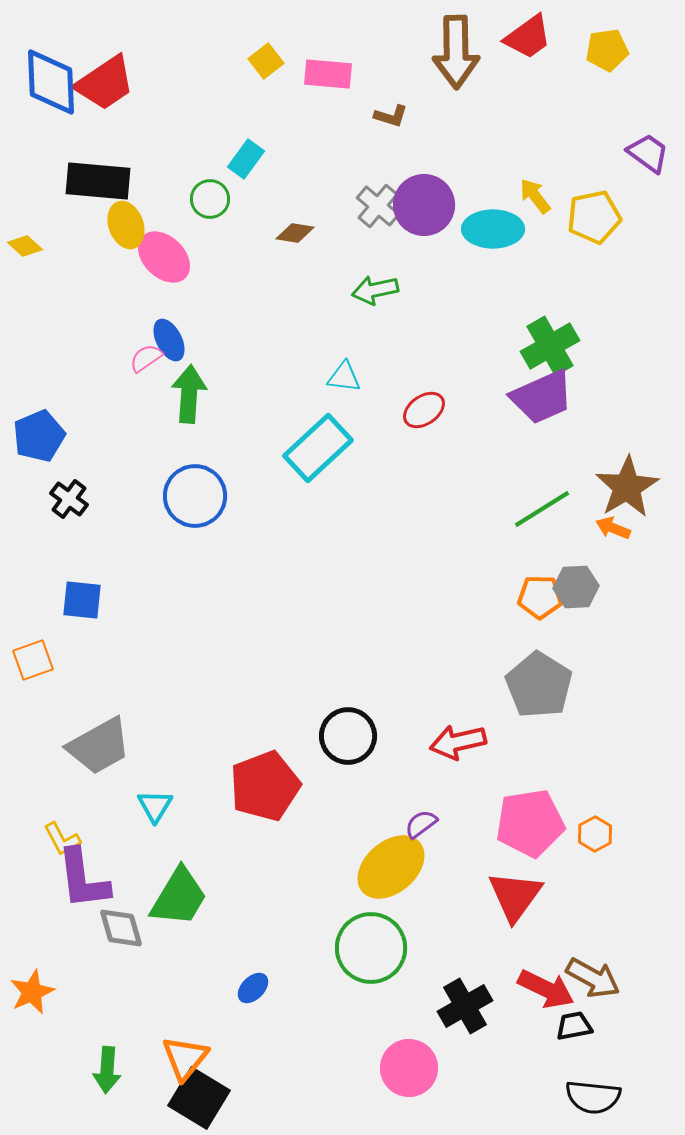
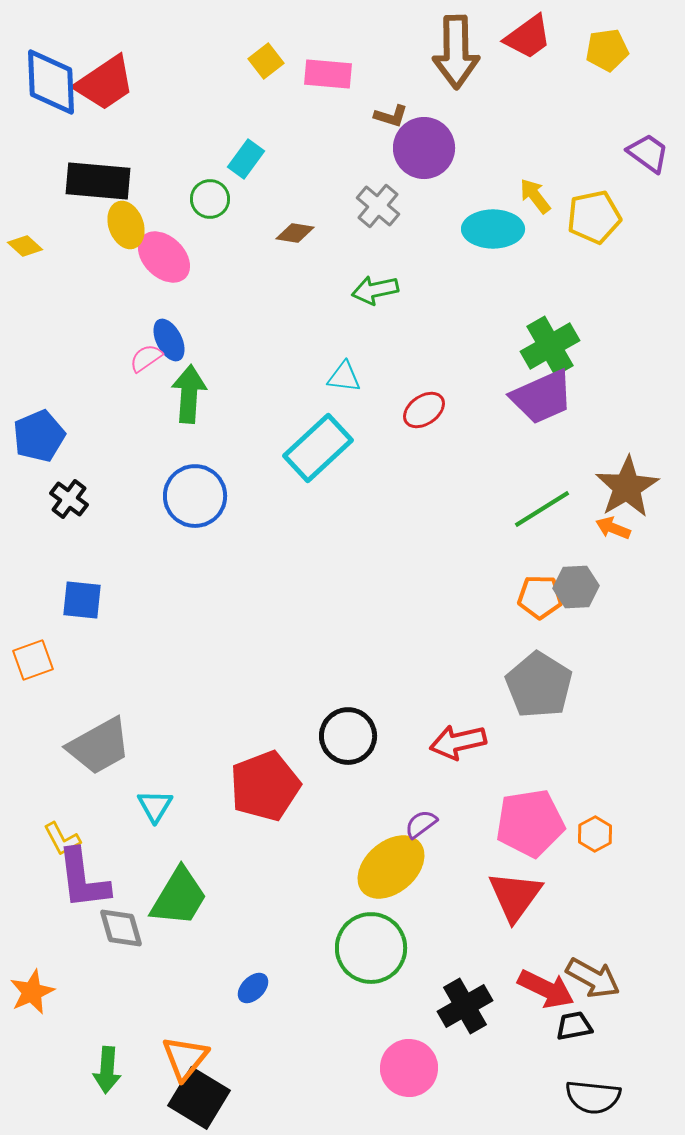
purple circle at (424, 205): moved 57 px up
